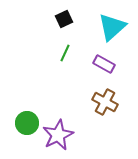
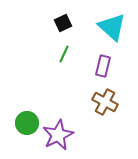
black square: moved 1 px left, 4 px down
cyan triangle: rotated 36 degrees counterclockwise
green line: moved 1 px left, 1 px down
purple rectangle: moved 1 px left, 2 px down; rotated 75 degrees clockwise
